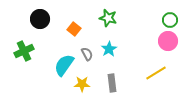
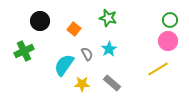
black circle: moved 2 px down
yellow line: moved 2 px right, 4 px up
gray rectangle: rotated 42 degrees counterclockwise
